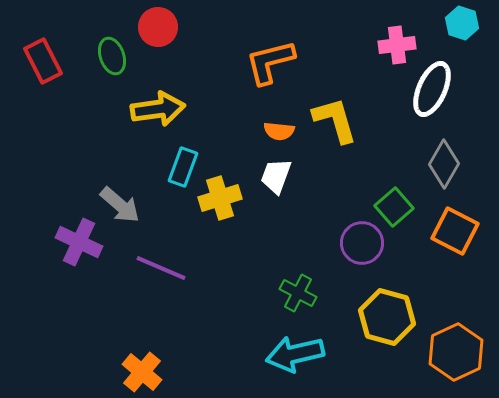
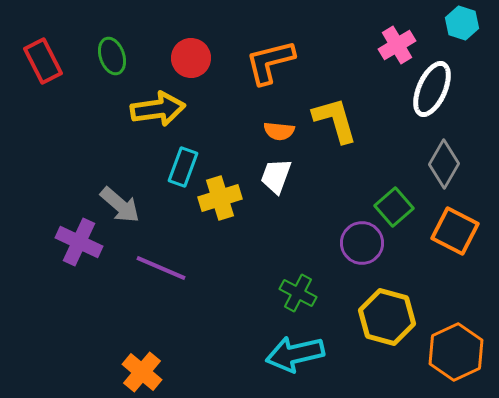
red circle: moved 33 px right, 31 px down
pink cross: rotated 24 degrees counterclockwise
